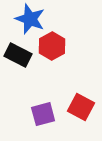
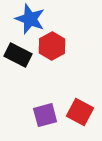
red square: moved 1 px left, 5 px down
purple square: moved 2 px right, 1 px down
